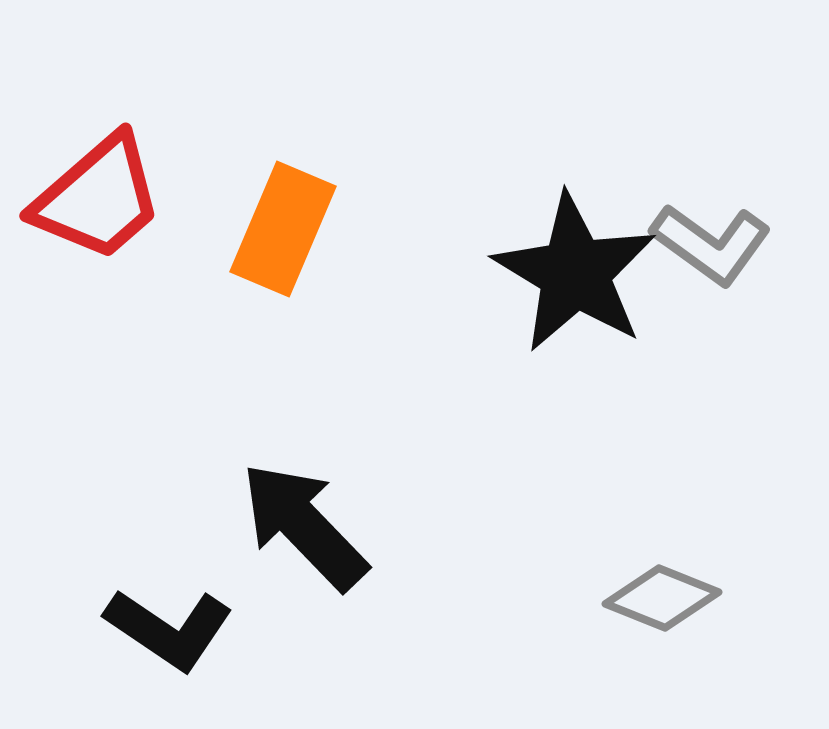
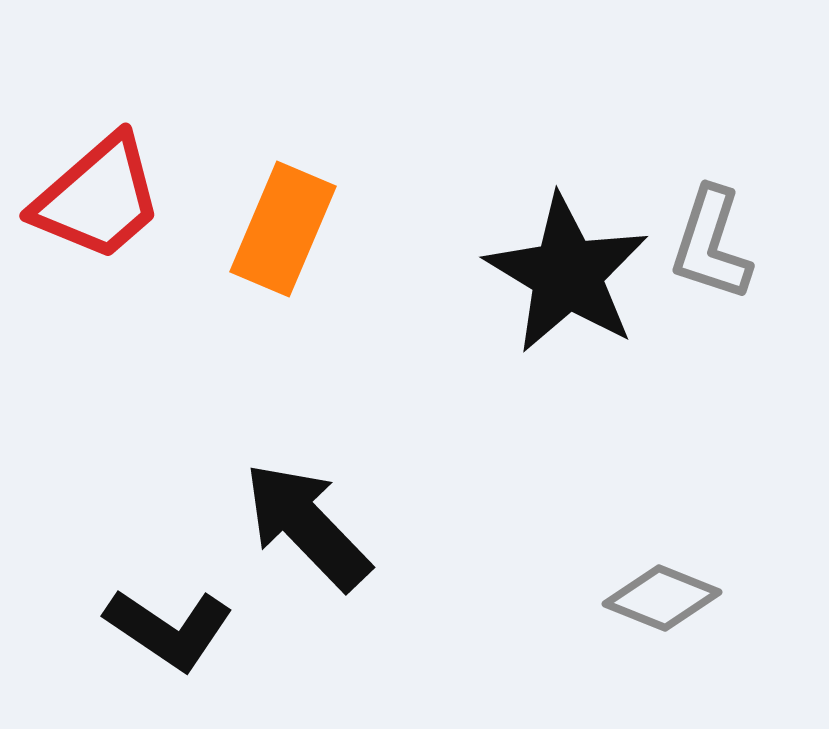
gray L-shape: rotated 72 degrees clockwise
black star: moved 8 px left, 1 px down
black arrow: moved 3 px right
